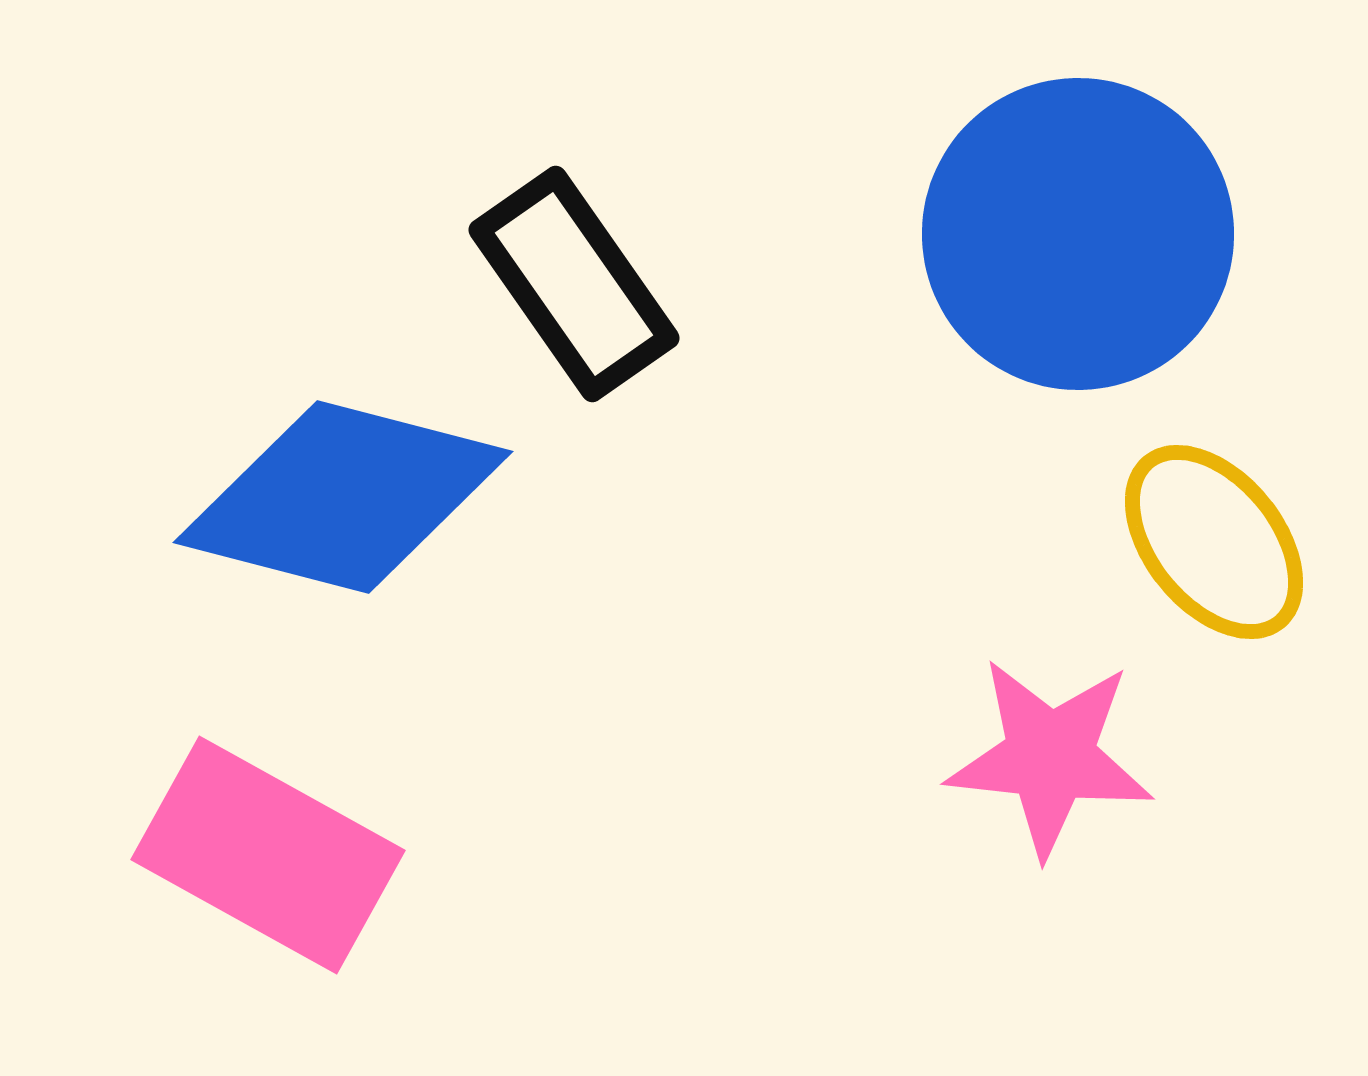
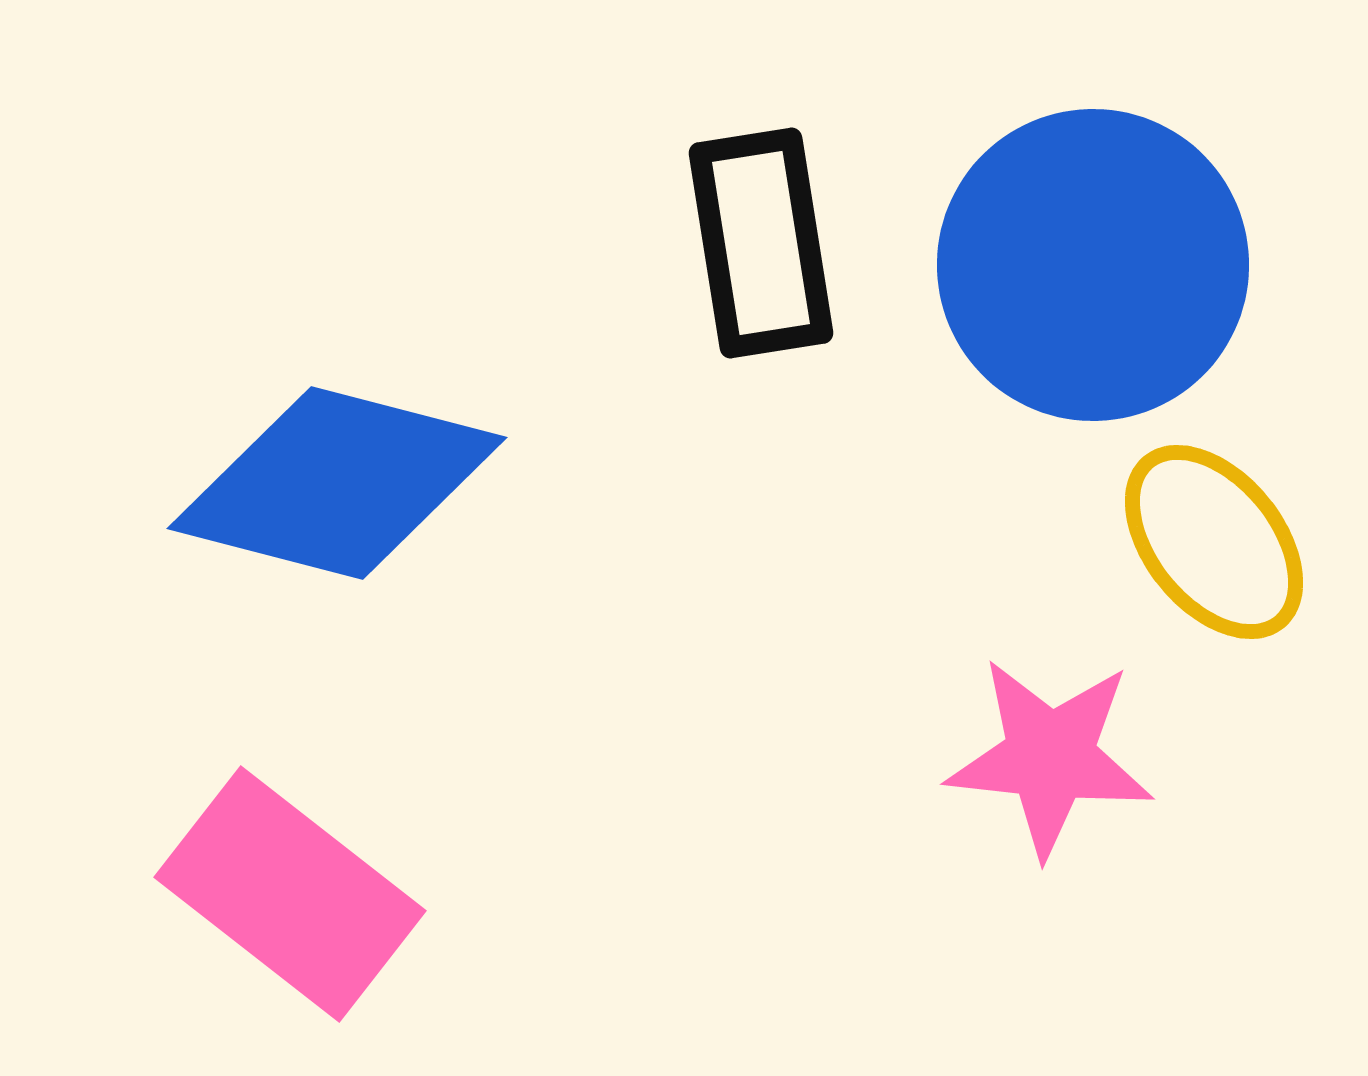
blue circle: moved 15 px right, 31 px down
black rectangle: moved 187 px right, 41 px up; rotated 26 degrees clockwise
blue diamond: moved 6 px left, 14 px up
pink rectangle: moved 22 px right, 39 px down; rotated 9 degrees clockwise
